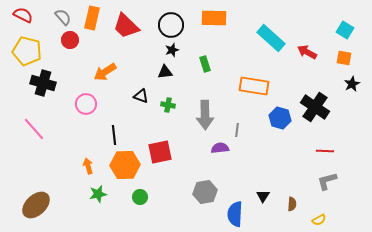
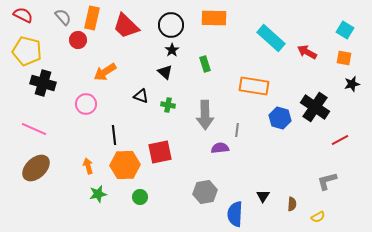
red circle at (70, 40): moved 8 px right
black star at (172, 50): rotated 16 degrees counterclockwise
black triangle at (165, 72): rotated 49 degrees clockwise
black star at (352, 84): rotated 14 degrees clockwise
pink line at (34, 129): rotated 25 degrees counterclockwise
red line at (325, 151): moved 15 px right, 11 px up; rotated 30 degrees counterclockwise
brown ellipse at (36, 205): moved 37 px up
yellow semicircle at (319, 220): moved 1 px left, 3 px up
